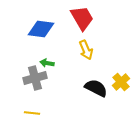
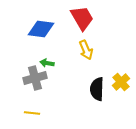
black semicircle: moved 1 px right, 1 px down; rotated 115 degrees counterclockwise
